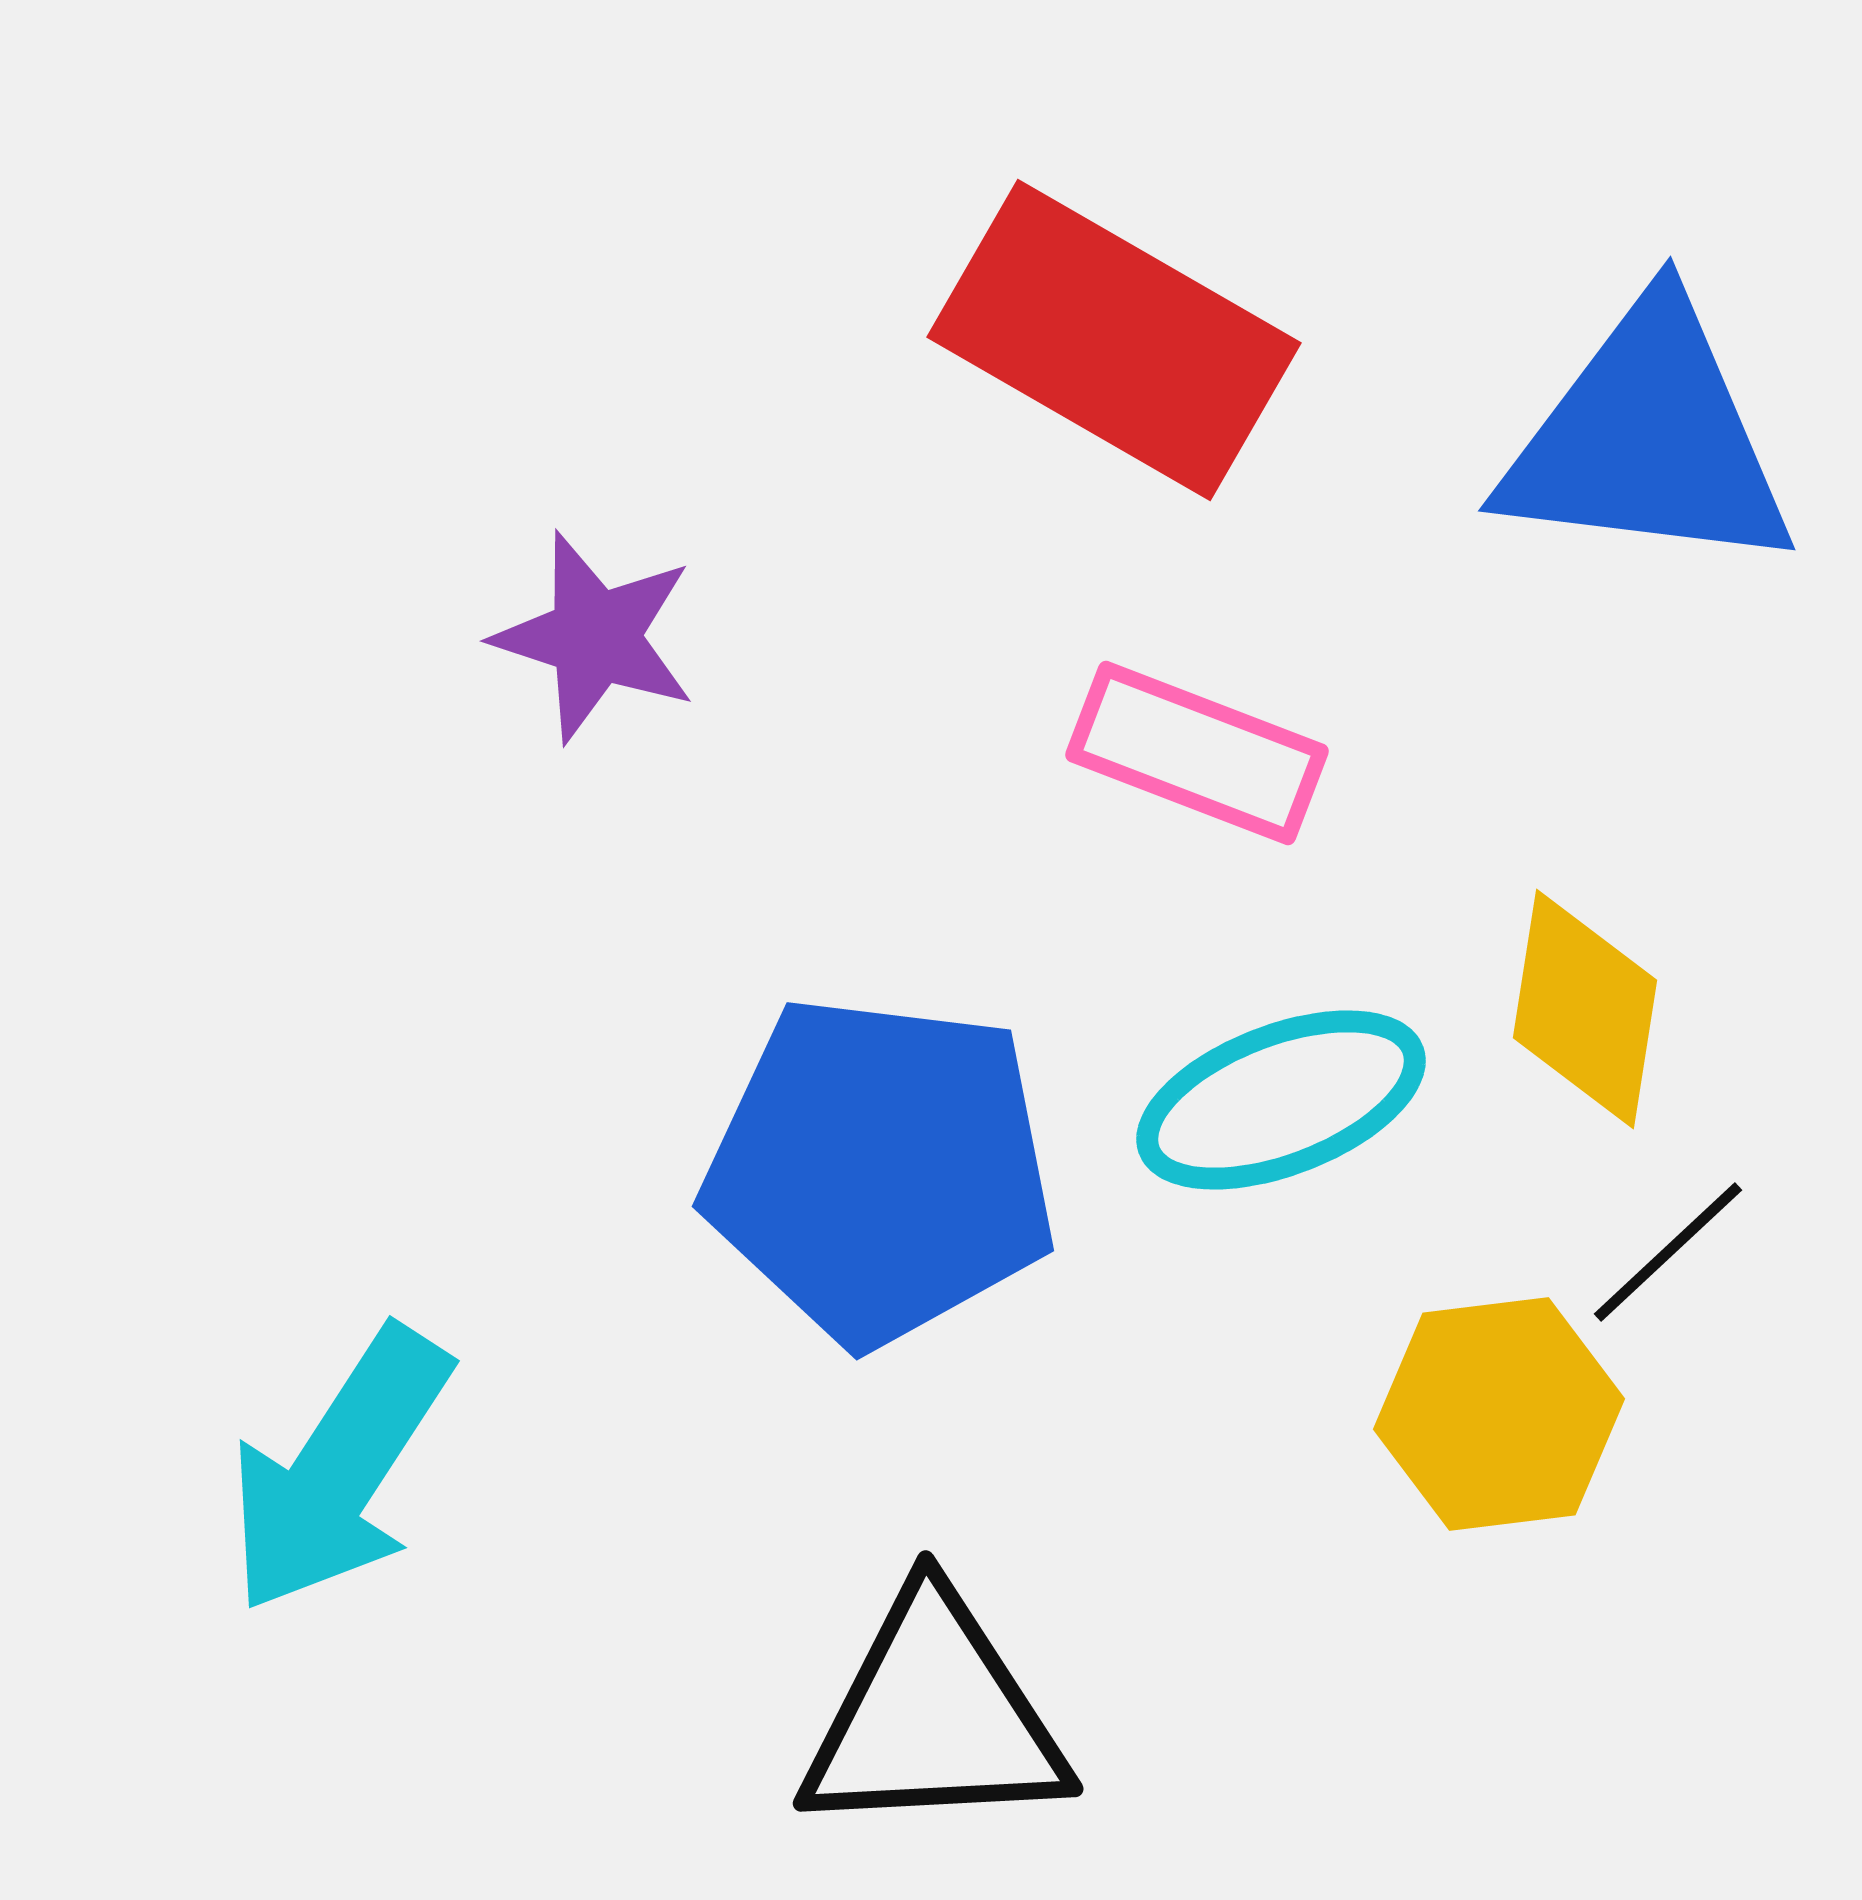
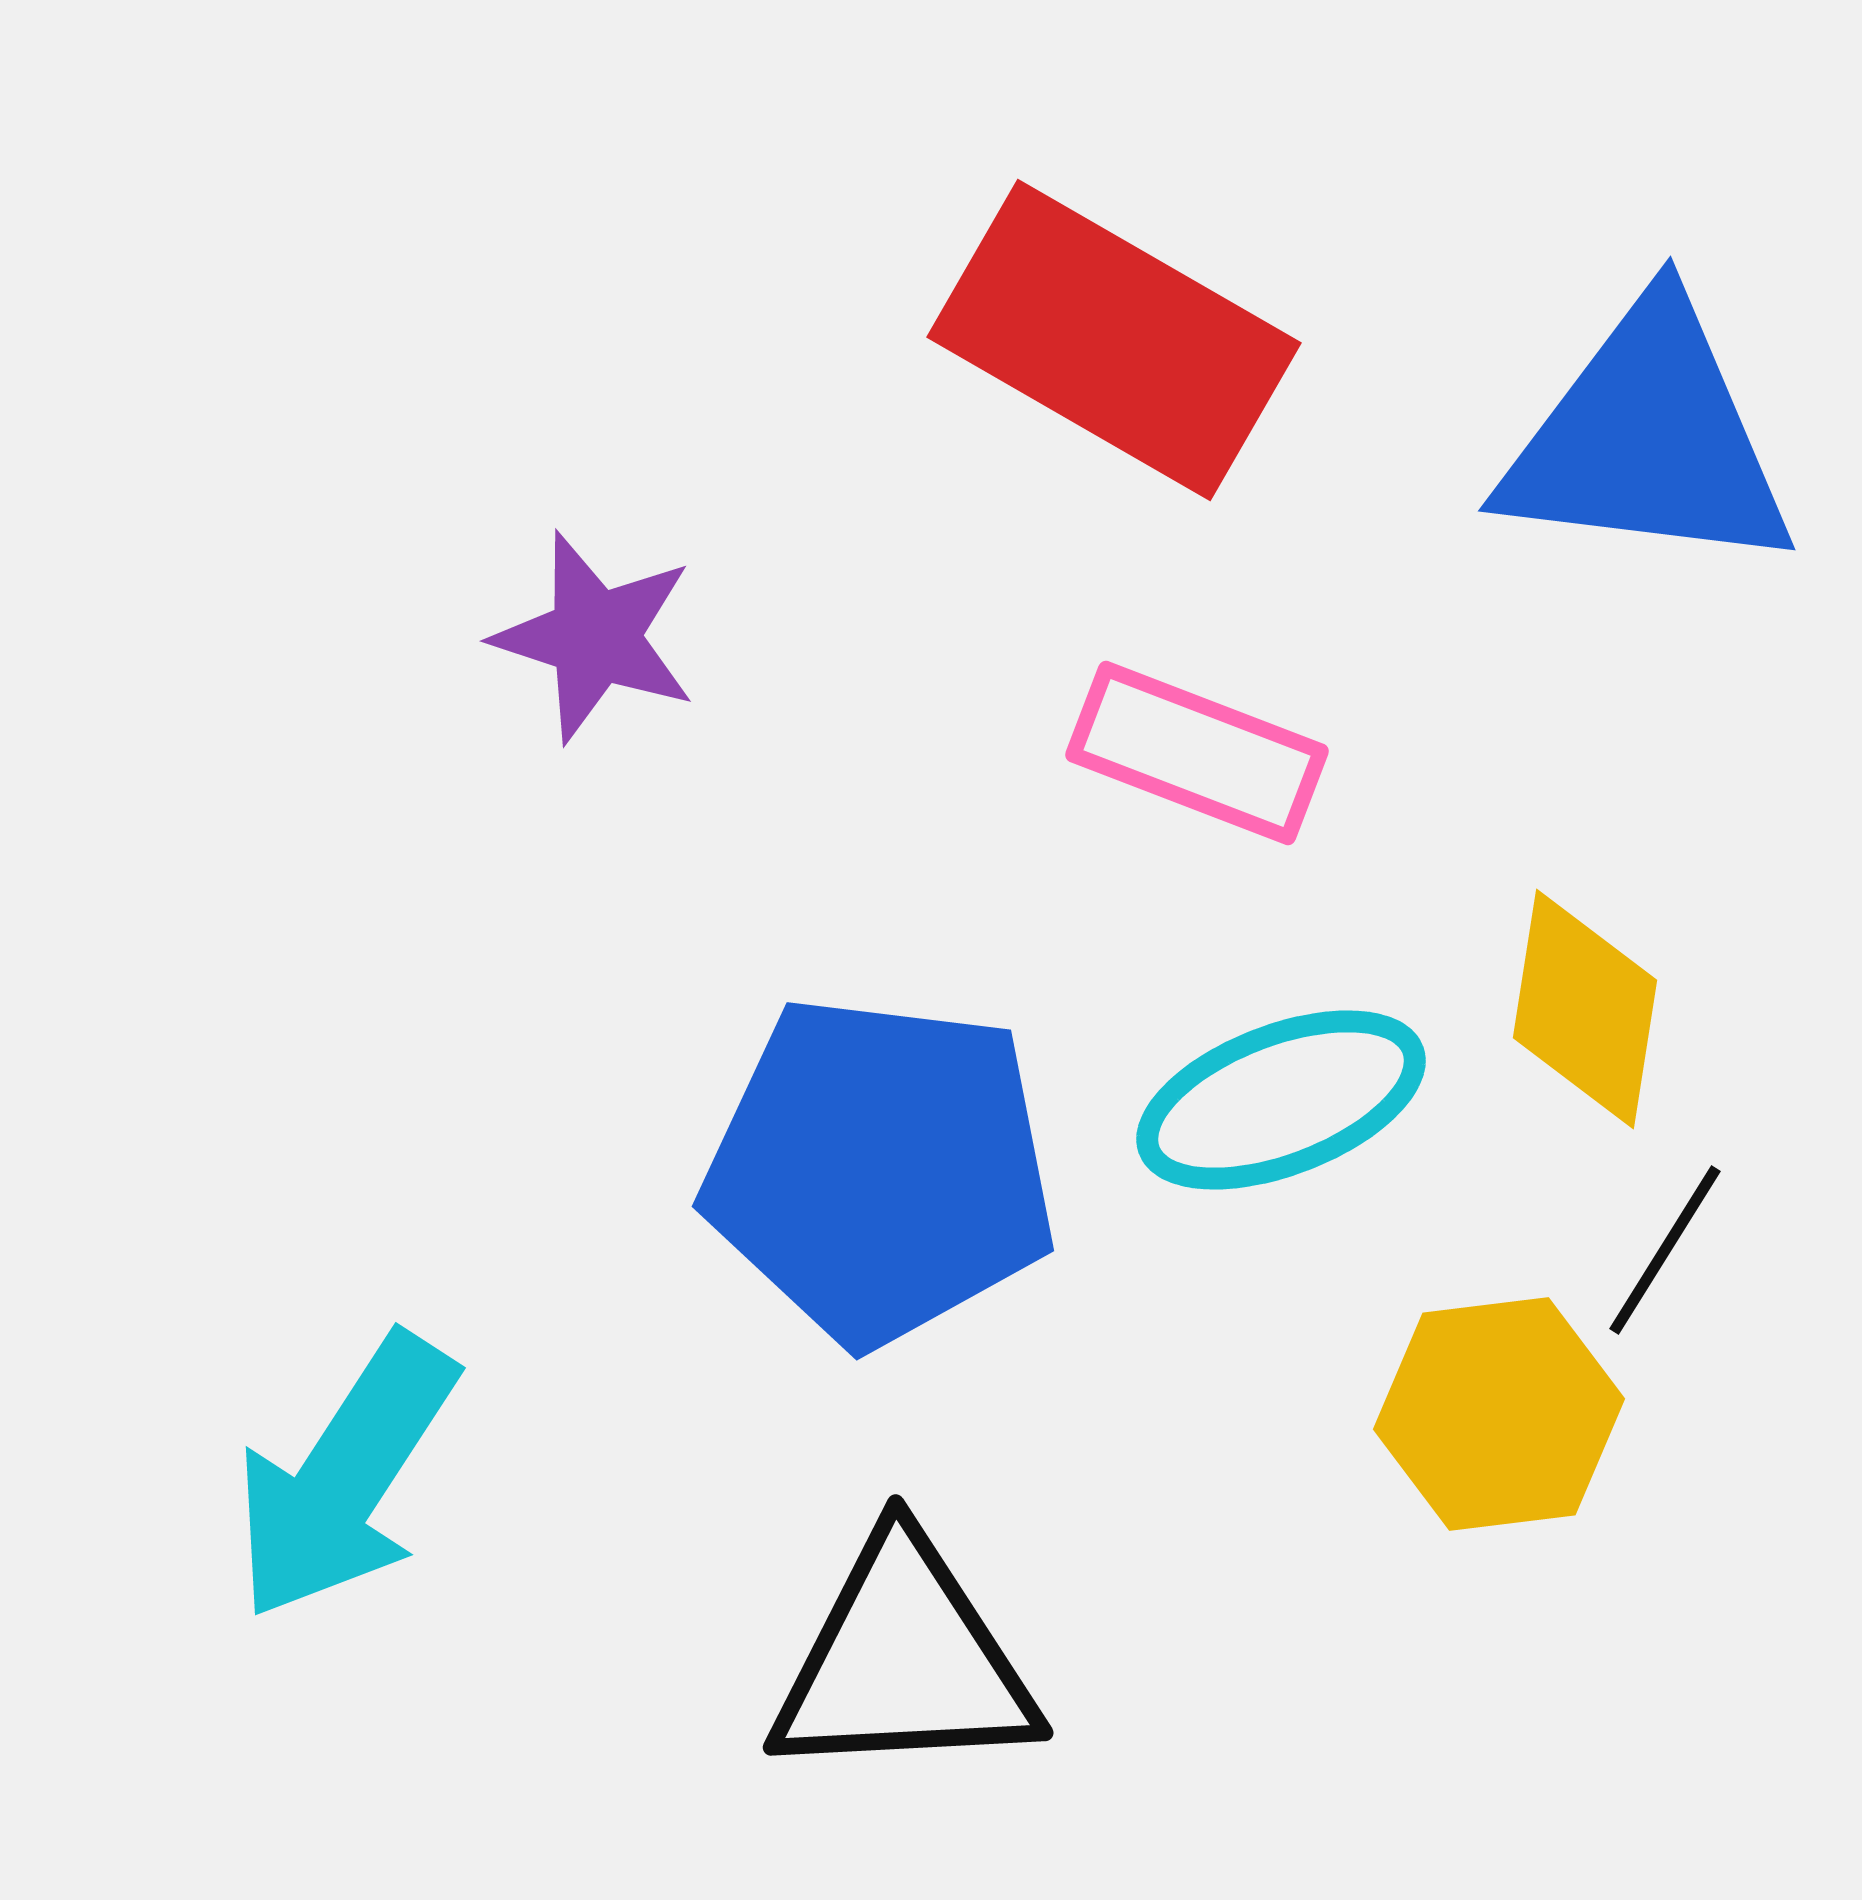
black line: moved 3 px left, 2 px up; rotated 15 degrees counterclockwise
cyan arrow: moved 6 px right, 7 px down
black triangle: moved 30 px left, 56 px up
